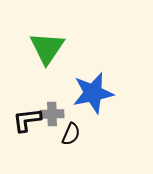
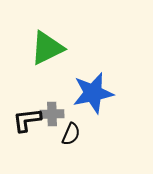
green triangle: rotated 30 degrees clockwise
